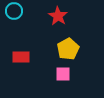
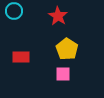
yellow pentagon: moved 1 px left; rotated 10 degrees counterclockwise
